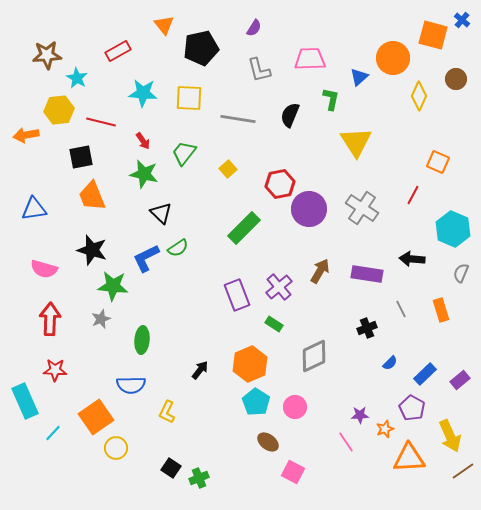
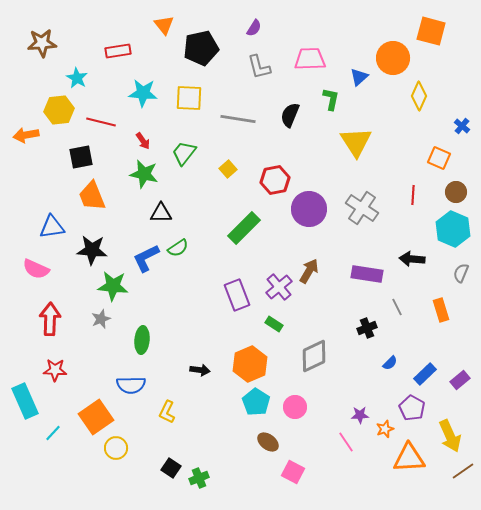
blue cross at (462, 20): moved 106 px down
orange square at (433, 35): moved 2 px left, 4 px up
red rectangle at (118, 51): rotated 20 degrees clockwise
brown star at (47, 55): moved 5 px left, 12 px up
gray L-shape at (259, 70): moved 3 px up
brown circle at (456, 79): moved 113 px down
orange square at (438, 162): moved 1 px right, 4 px up
red hexagon at (280, 184): moved 5 px left, 4 px up
red line at (413, 195): rotated 24 degrees counterclockwise
blue triangle at (34, 209): moved 18 px right, 18 px down
black triangle at (161, 213): rotated 45 degrees counterclockwise
black star at (92, 250): rotated 12 degrees counterclockwise
pink semicircle at (44, 269): moved 8 px left; rotated 8 degrees clockwise
brown arrow at (320, 271): moved 11 px left
gray line at (401, 309): moved 4 px left, 2 px up
black arrow at (200, 370): rotated 60 degrees clockwise
